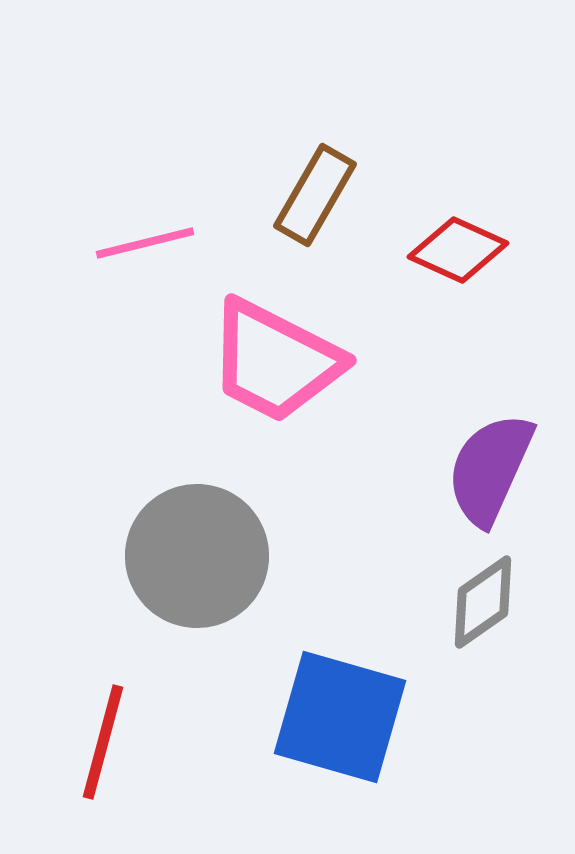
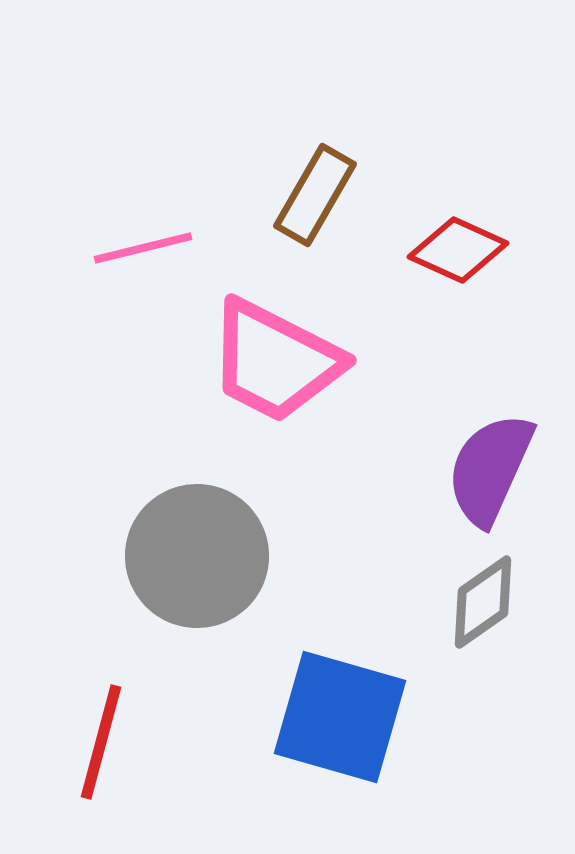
pink line: moved 2 px left, 5 px down
red line: moved 2 px left
